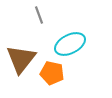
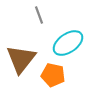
cyan ellipse: moved 2 px left, 1 px up; rotated 8 degrees counterclockwise
orange pentagon: moved 1 px right, 2 px down
